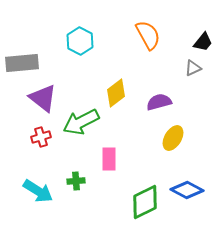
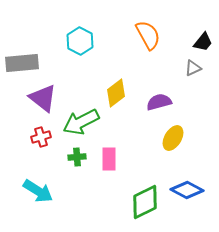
green cross: moved 1 px right, 24 px up
